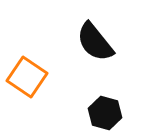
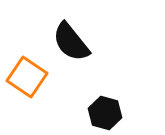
black semicircle: moved 24 px left
